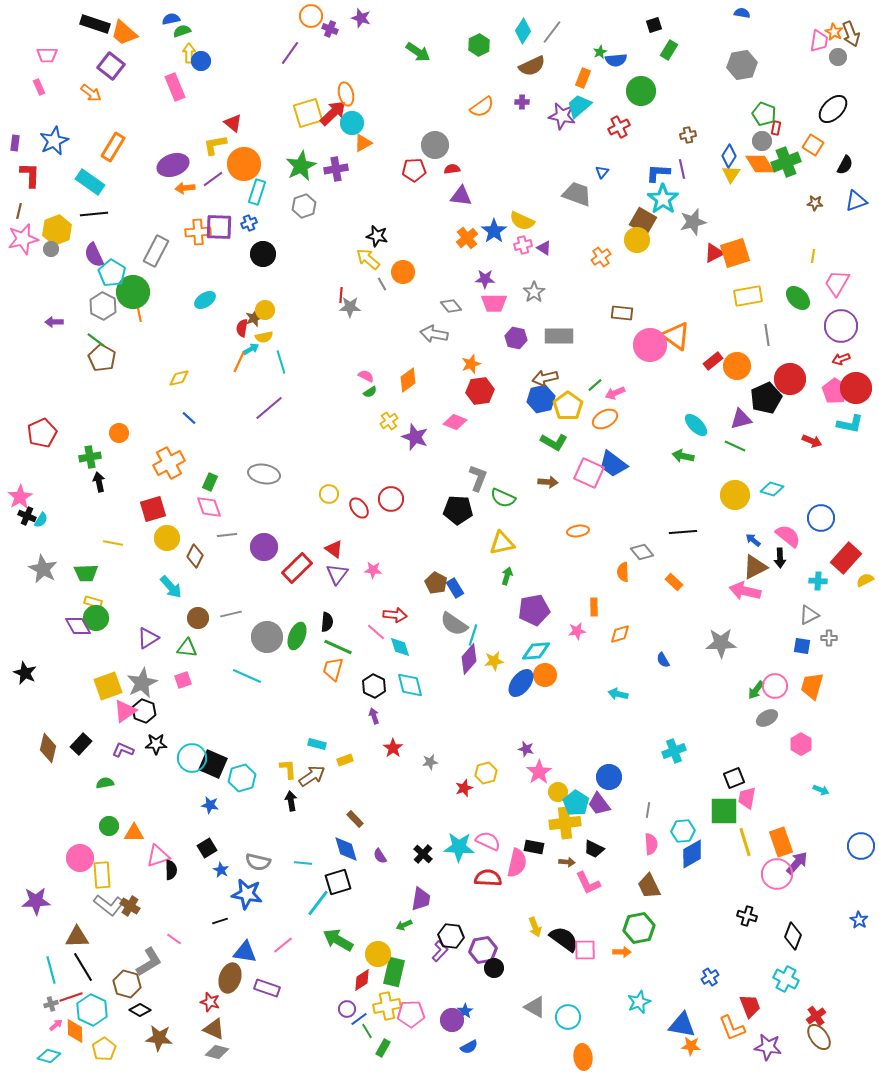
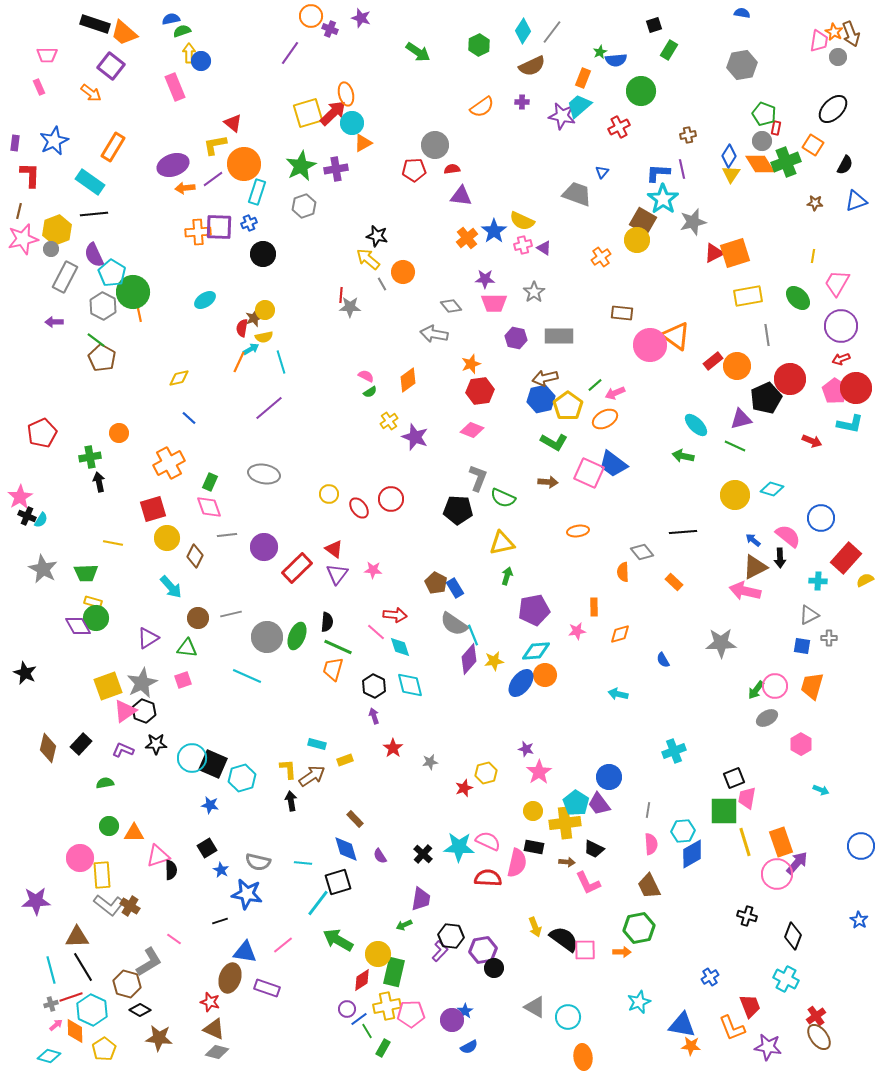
gray rectangle at (156, 251): moved 91 px left, 26 px down
pink diamond at (455, 422): moved 17 px right, 8 px down
cyan line at (473, 635): rotated 40 degrees counterclockwise
yellow circle at (558, 792): moved 25 px left, 19 px down
